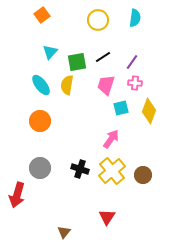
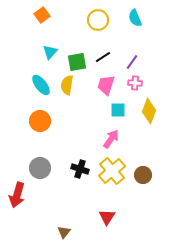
cyan semicircle: rotated 150 degrees clockwise
cyan square: moved 3 px left, 2 px down; rotated 14 degrees clockwise
